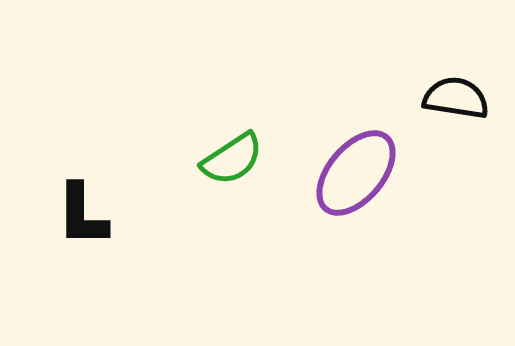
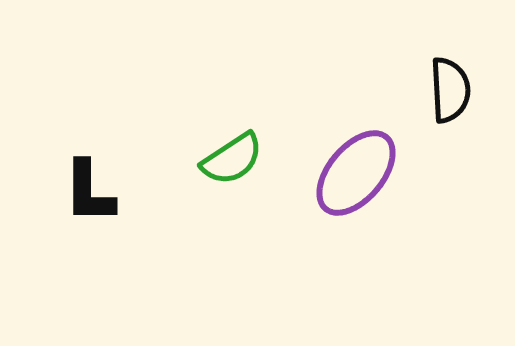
black semicircle: moved 6 px left, 8 px up; rotated 78 degrees clockwise
black L-shape: moved 7 px right, 23 px up
